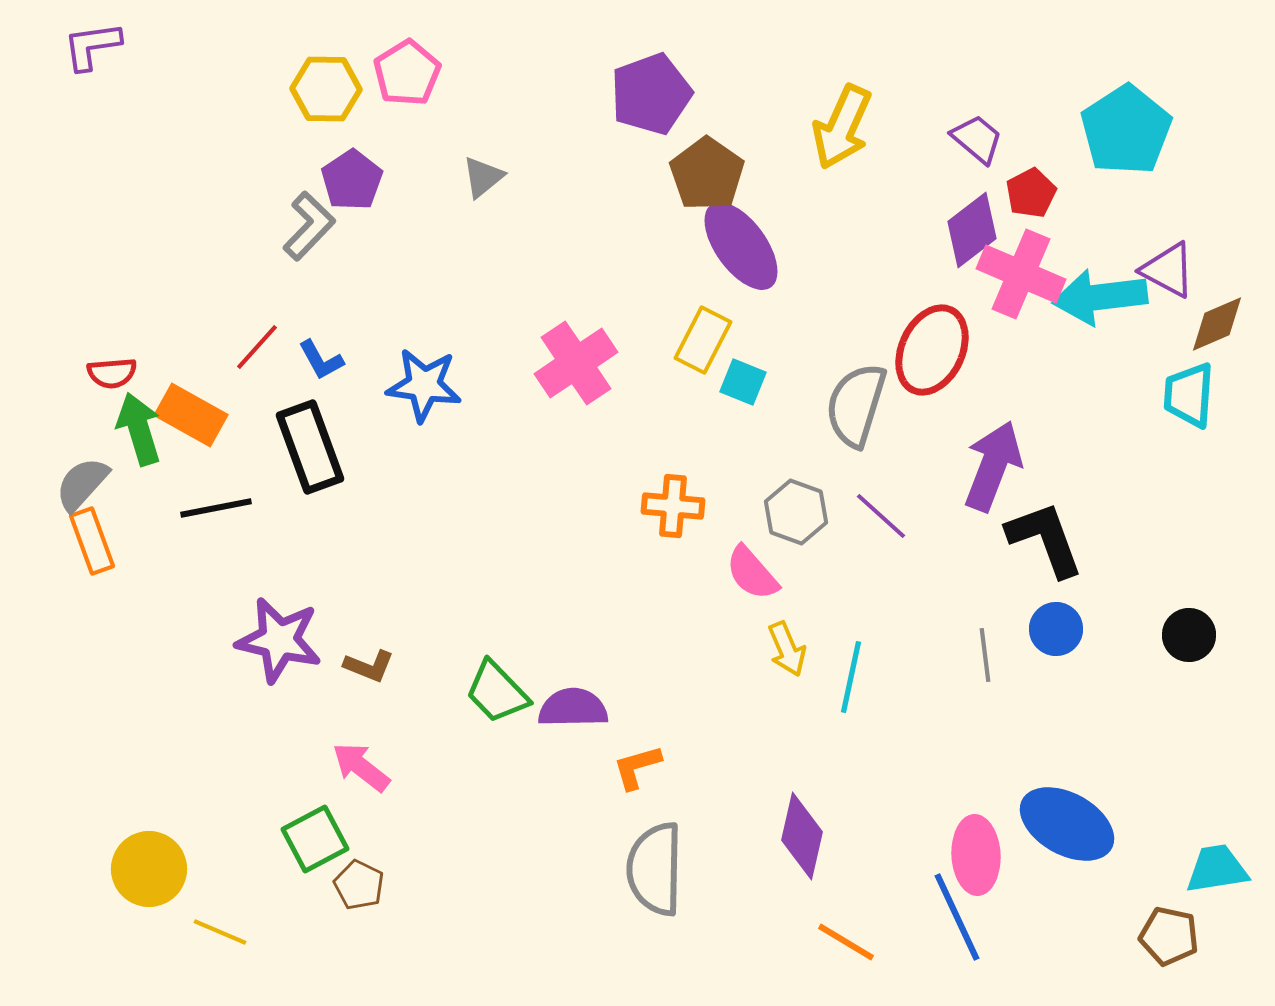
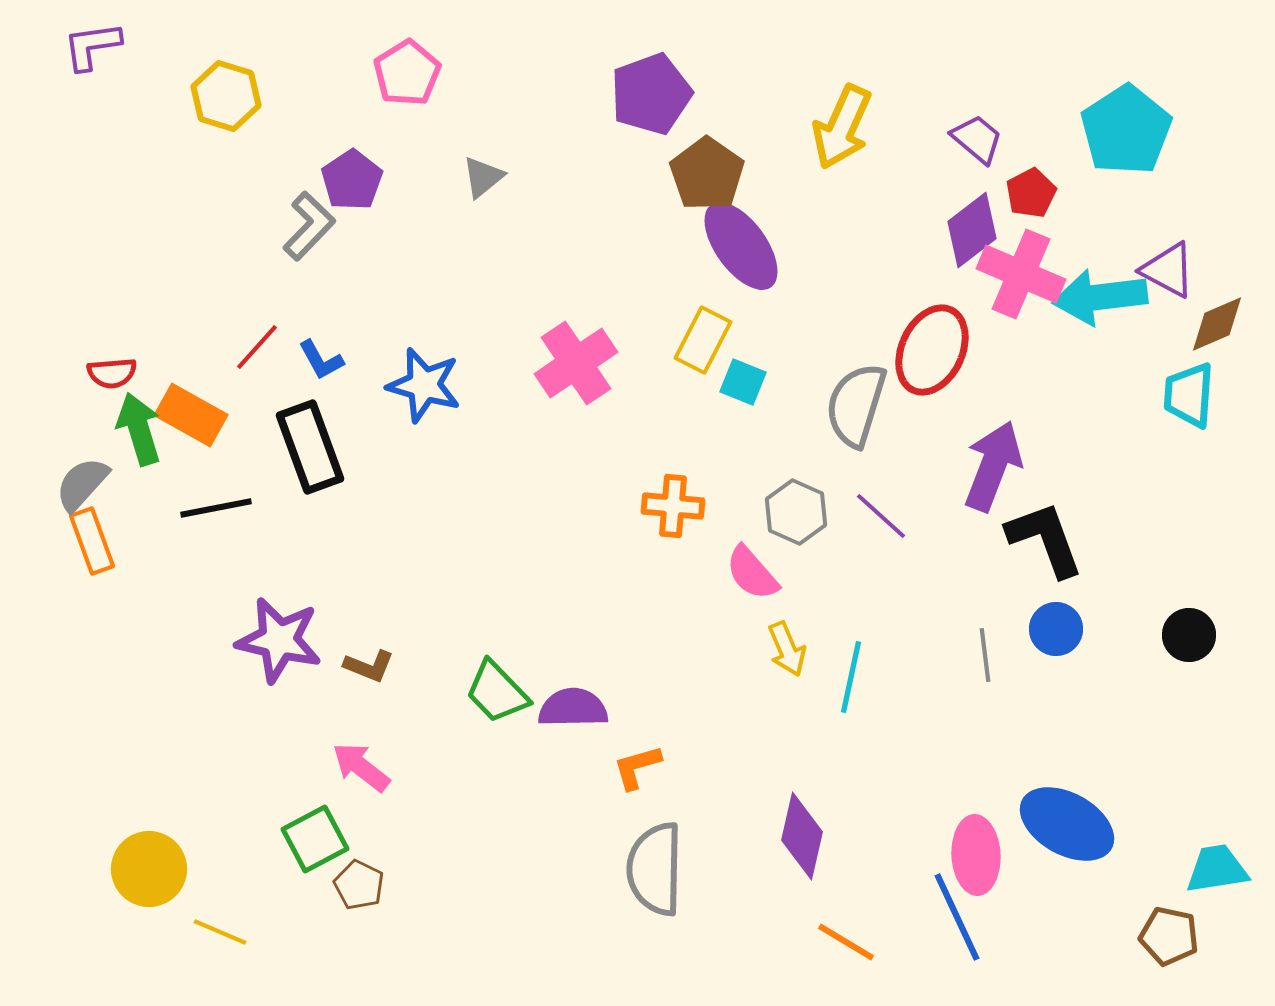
yellow hexagon at (326, 89): moved 100 px left, 7 px down; rotated 16 degrees clockwise
blue star at (424, 385): rotated 8 degrees clockwise
gray hexagon at (796, 512): rotated 4 degrees clockwise
